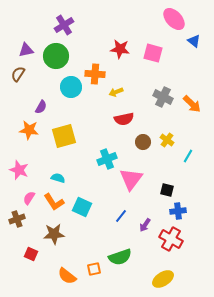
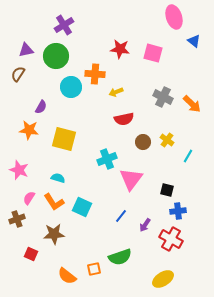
pink ellipse: moved 2 px up; rotated 25 degrees clockwise
yellow square: moved 3 px down; rotated 30 degrees clockwise
